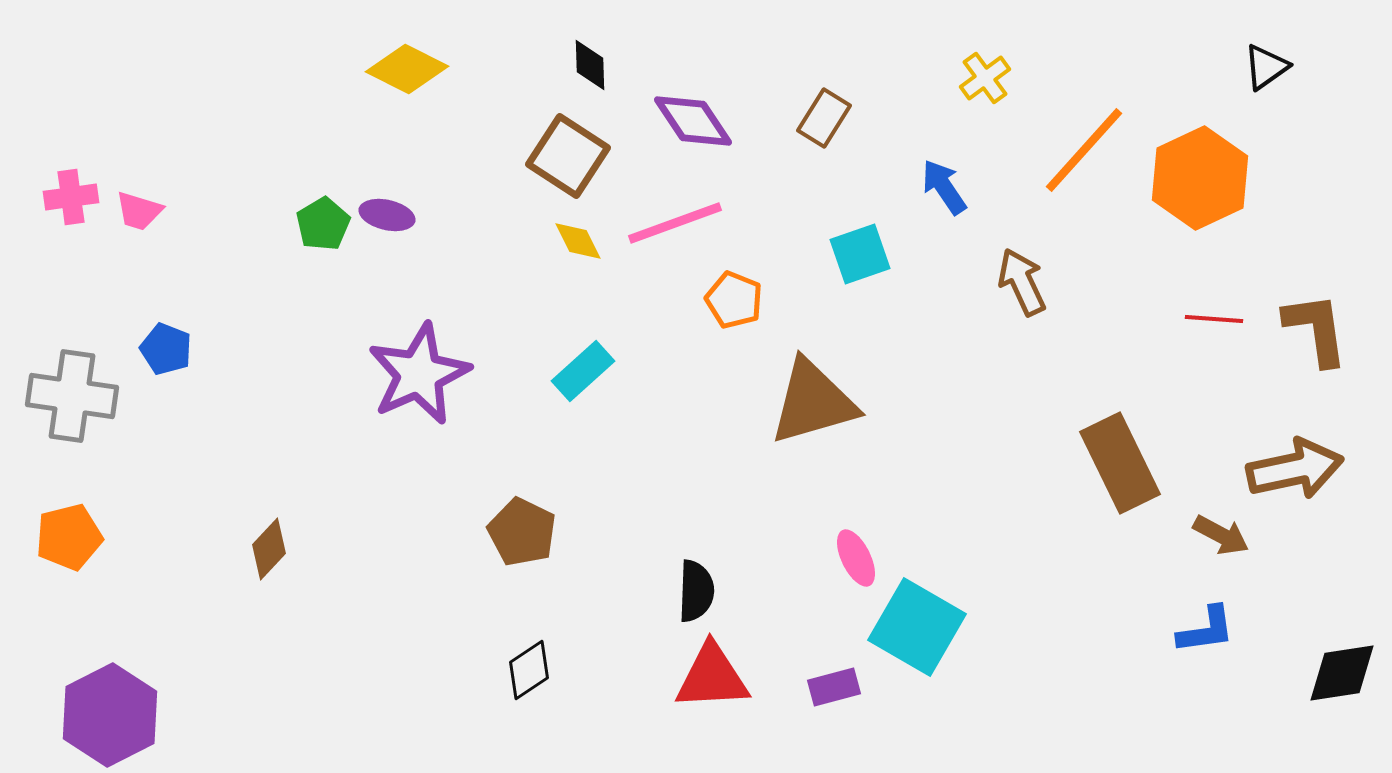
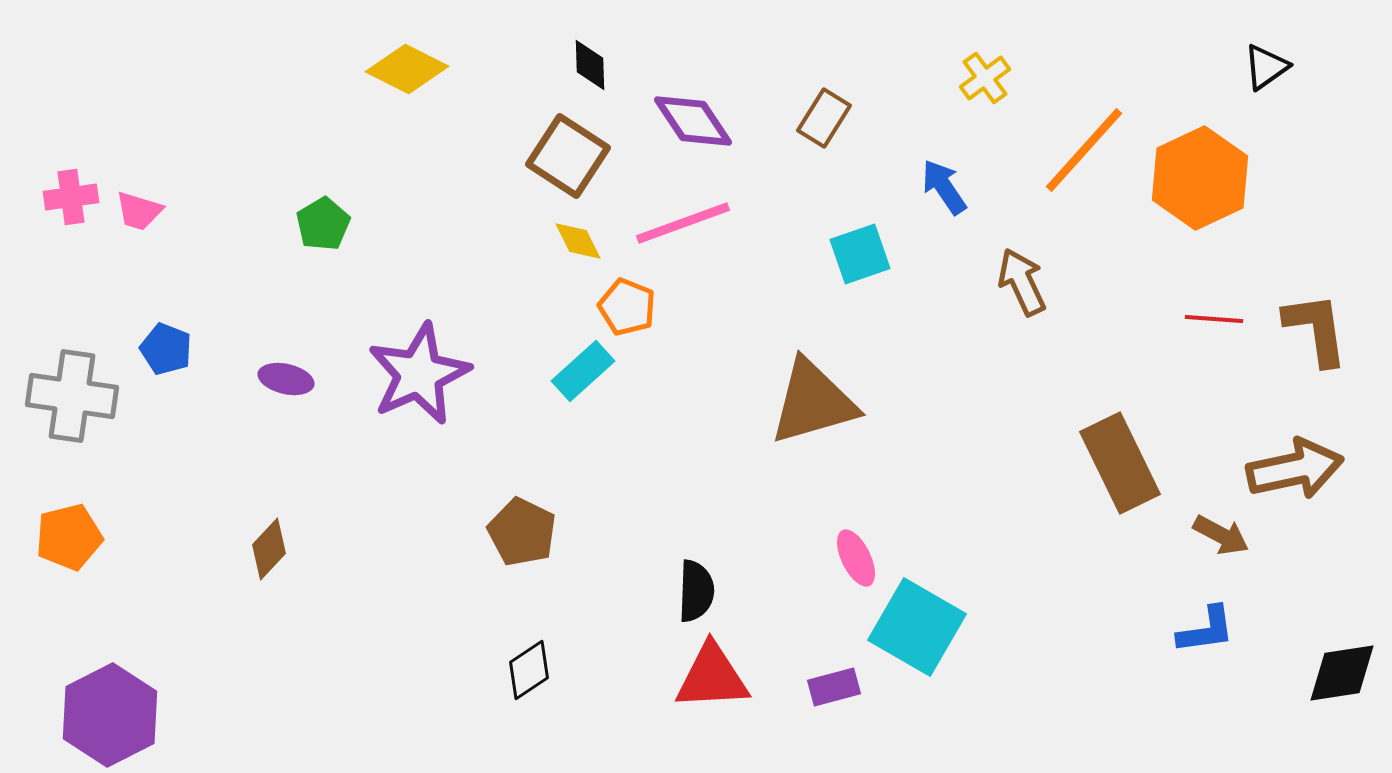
purple ellipse at (387, 215): moved 101 px left, 164 px down
pink line at (675, 223): moved 8 px right
orange pentagon at (734, 300): moved 107 px left, 7 px down
